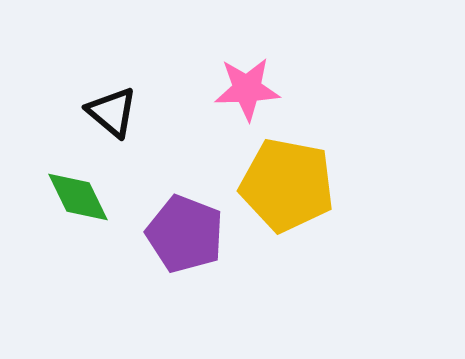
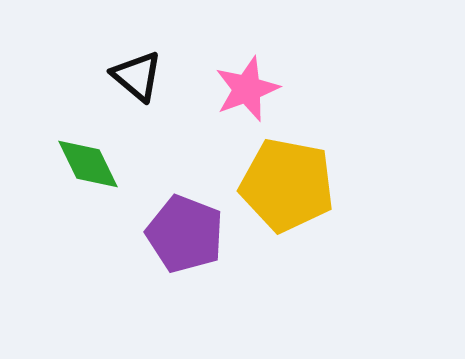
pink star: rotated 18 degrees counterclockwise
black triangle: moved 25 px right, 36 px up
green diamond: moved 10 px right, 33 px up
